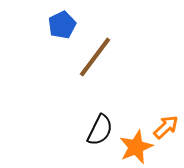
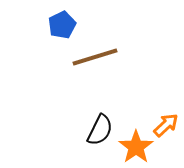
brown line: rotated 36 degrees clockwise
orange arrow: moved 2 px up
orange star: rotated 12 degrees counterclockwise
